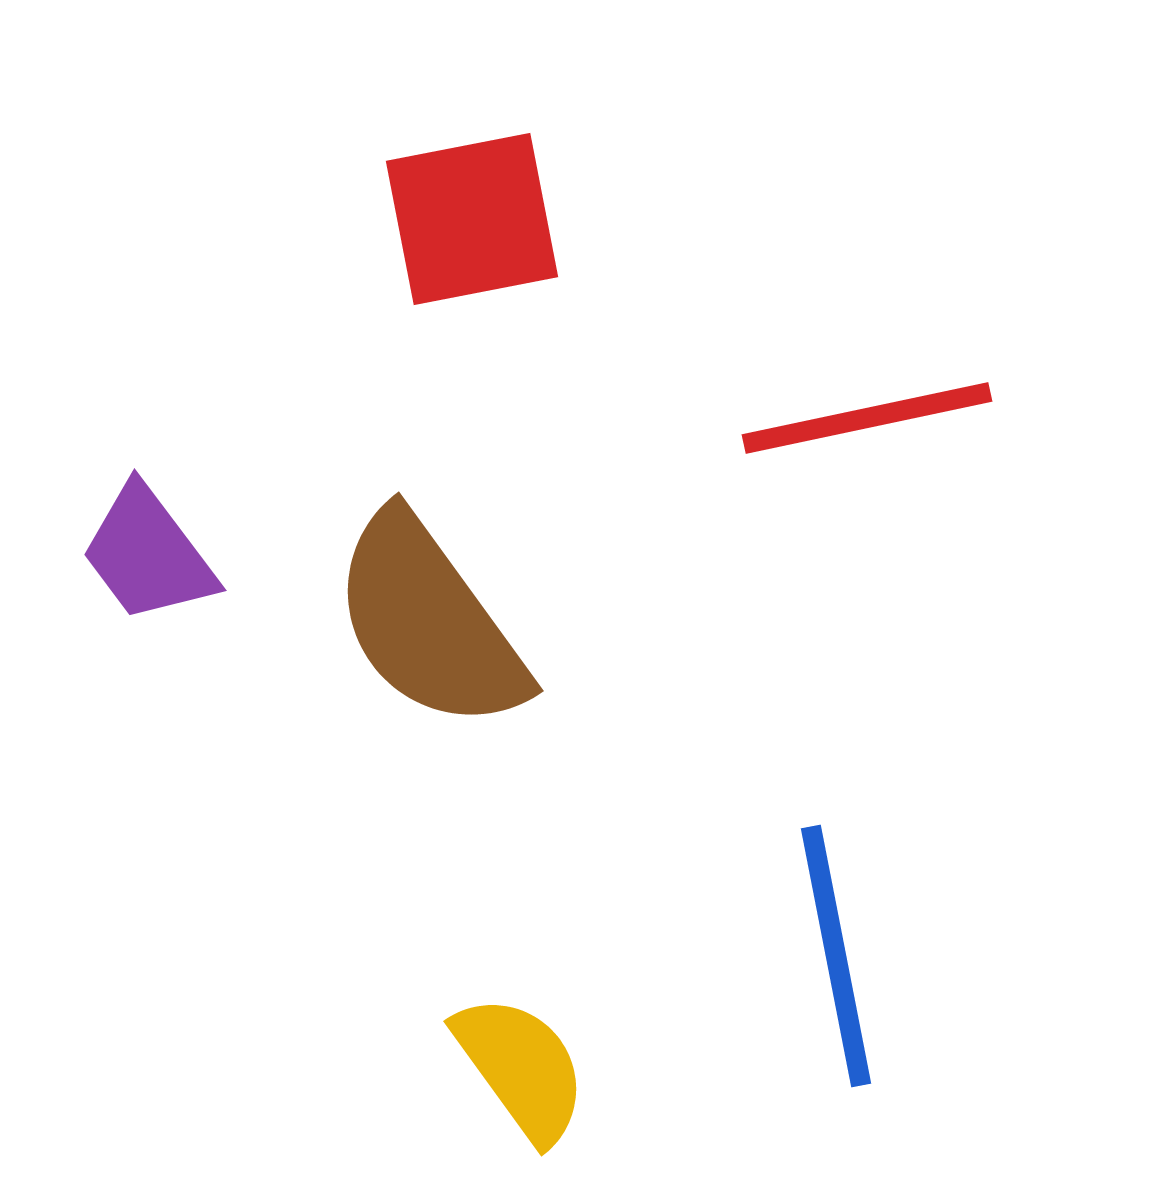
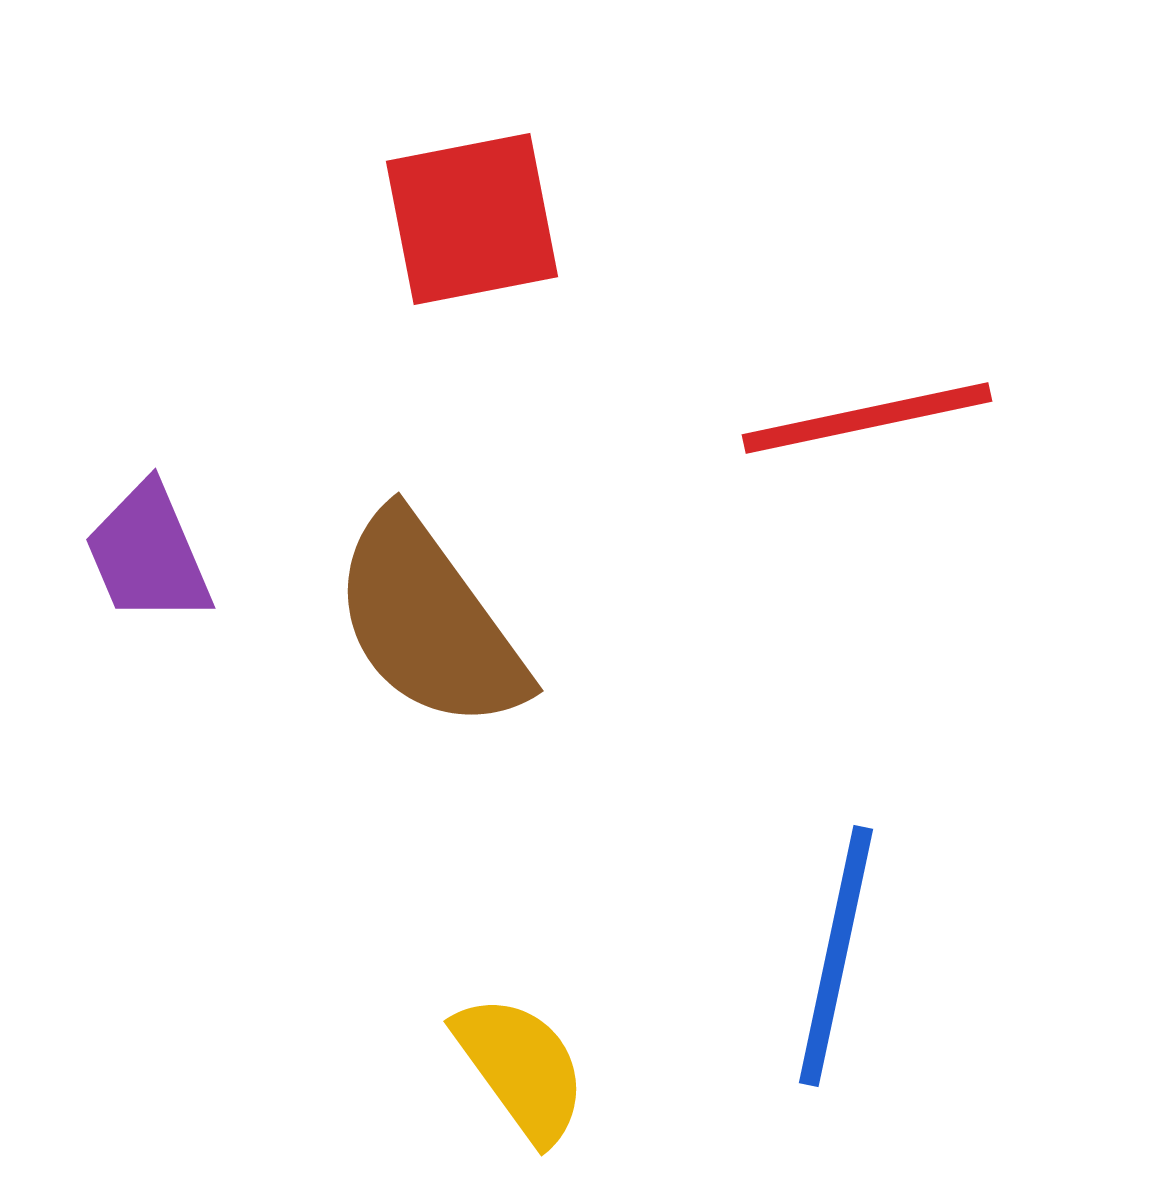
purple trapezoid: rotated 14 degrees clockwise
blue line: rotated 23 degrees clockwise
